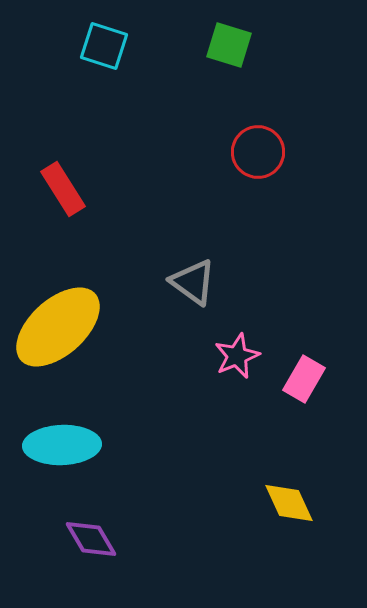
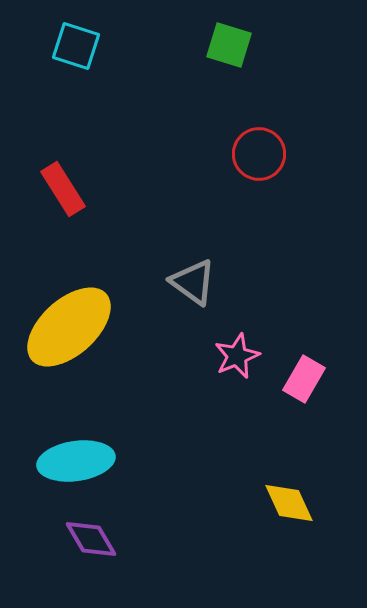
cyan square: moved 28 px left
red circle: moved 1 px right, 2 px down
yellow ellipse: moved 11 px right
cyan ellipse: moved 14 px right, 16 px down; rotated 6 degrees counterclockwise
